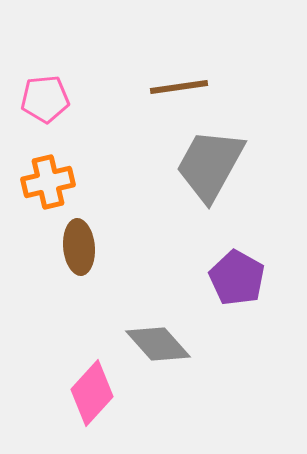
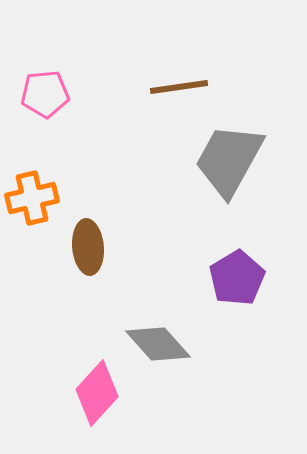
pink pentagon: moved 5 px up
gray trapezoid: moved 19 px right, 5 px up
orange cross: moved 16 px left, 16 px down
brown ellipse: moved 9 px right
purple pentagon: rotated 12 degrees clockwise
pink diamond: moved 5 px right
